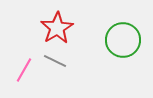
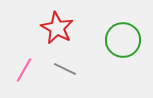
red star: rotated 12 degrees counterclockwise
gray line: moved 10 px right, 8 px down
